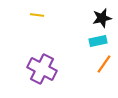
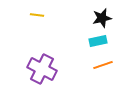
orange line: moved 1 px left, 1 px down; rotated 36 degrees clockwise
